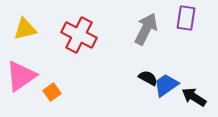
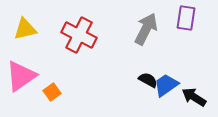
black semicircle: moved 2 px down
